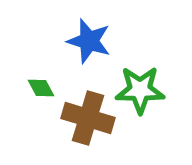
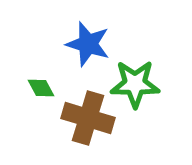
blue star: moved 1 px left, 3 px down
green star: moved 5 px left, 6 px up
